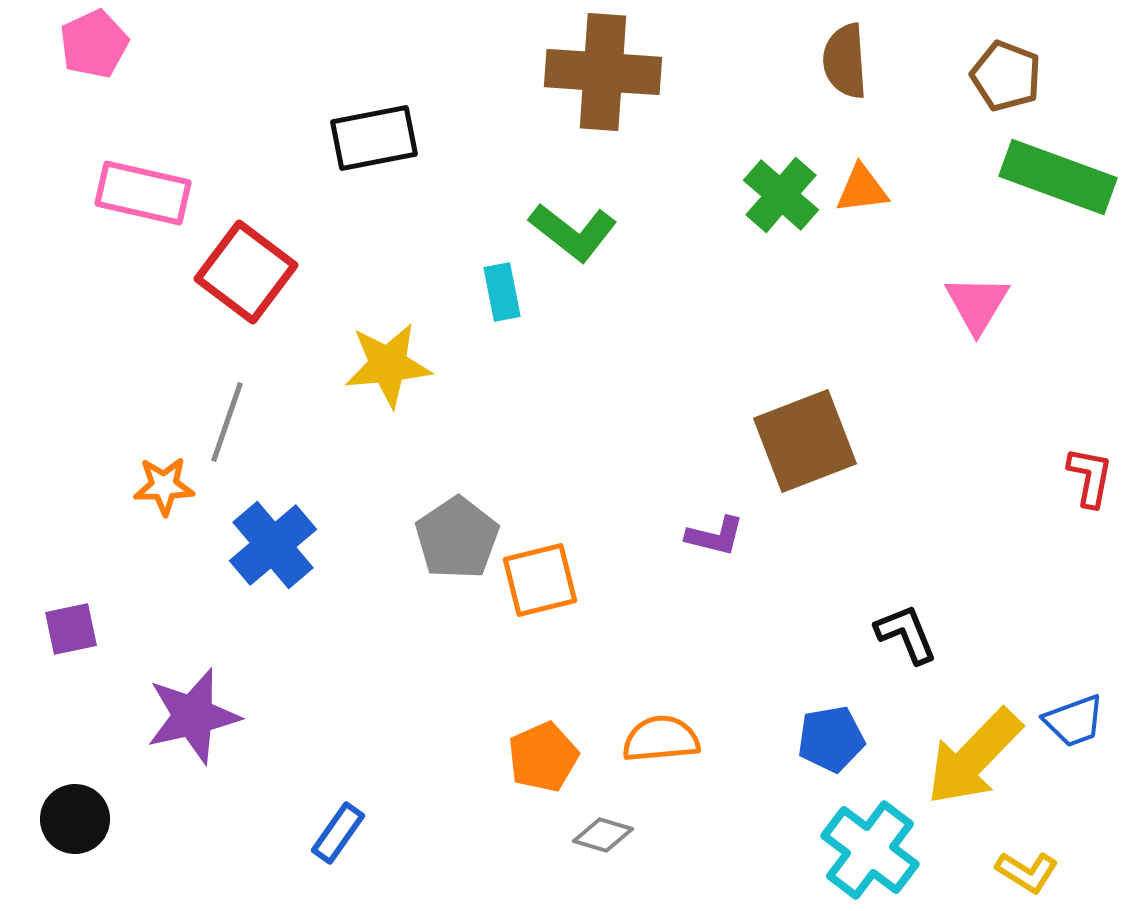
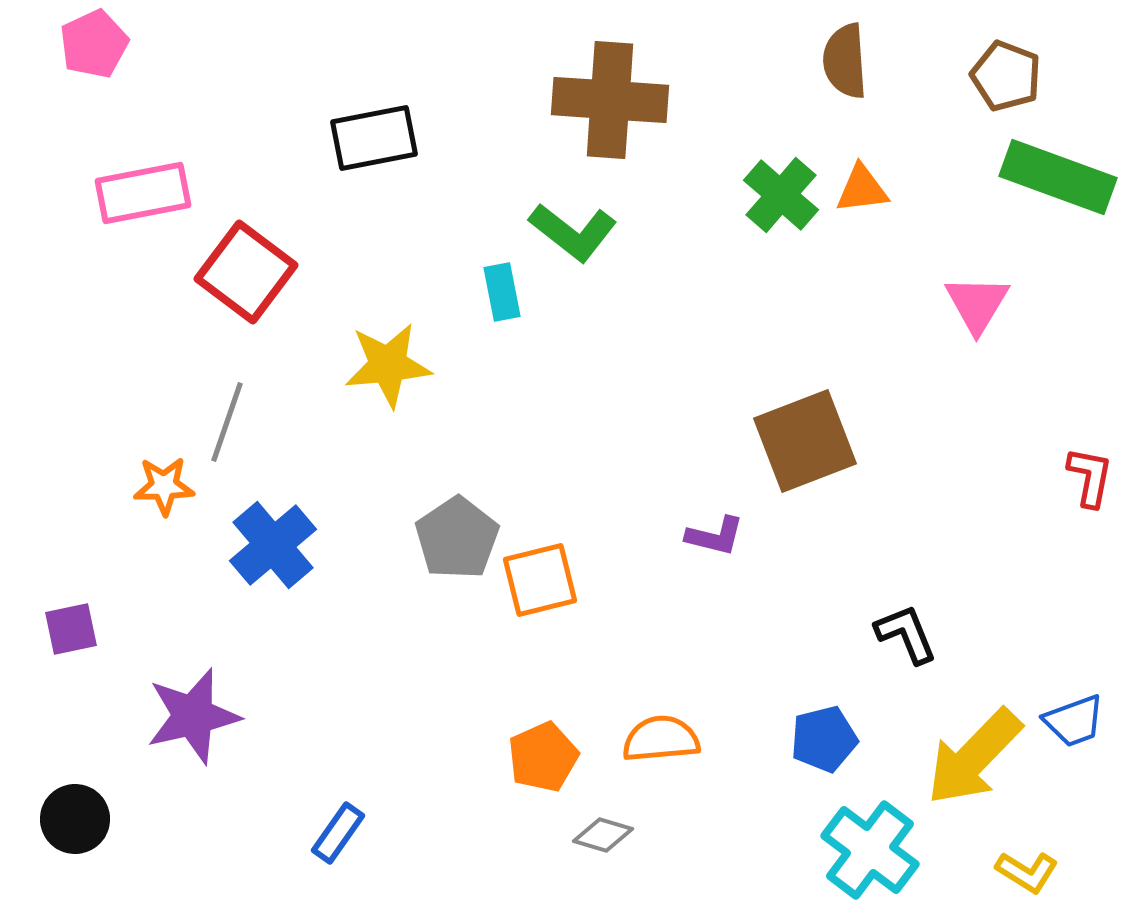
brown cross: moved 7 px right, 28 px down
pink rectangle: rotated 24 degrees counterclockwise
blue pentagon: moved 7 px left; rotated 4 degrees counterclockwise
